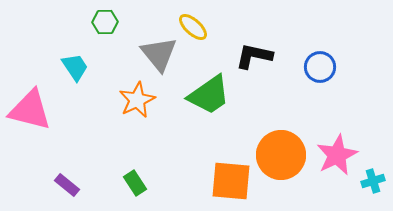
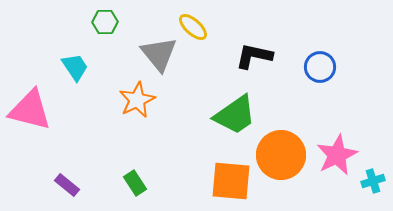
green trapezoid: moved 26 px right, 20 px down
